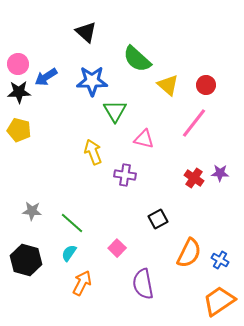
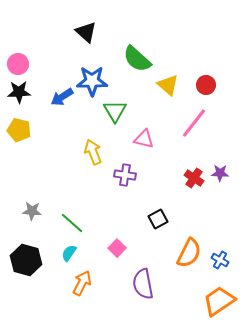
blue arrow: moved 16 px right, 20 px down
